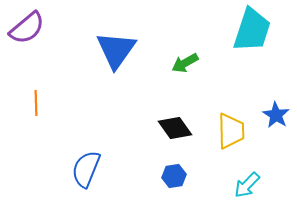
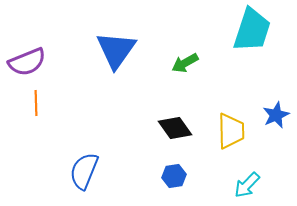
purple semicircle: moved 34 px down; rotated 18 degrees clockwise
blue star: rotated 16 degrees clockwise
blue semicircle: moved 2 px left, 2 px down
